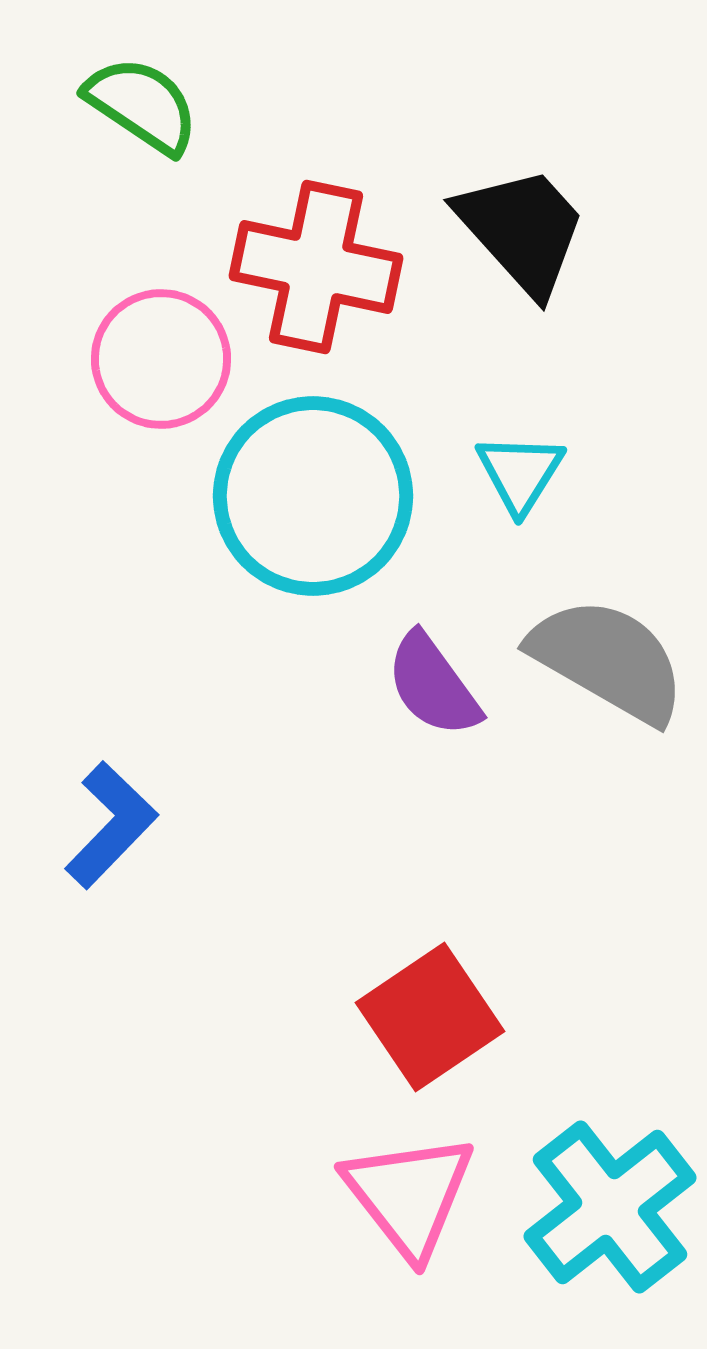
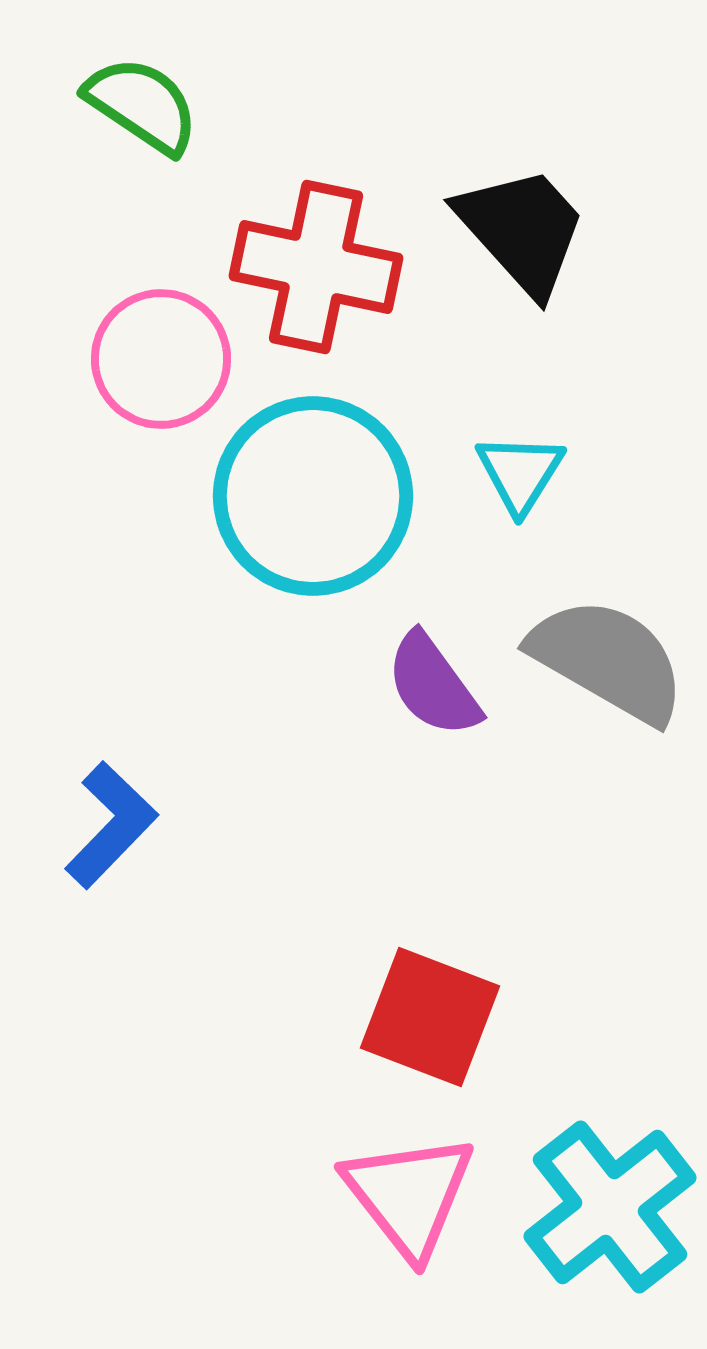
red square: rotated 35 degrees counterclockwise
